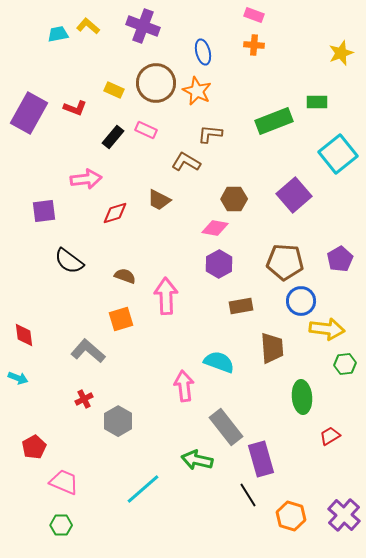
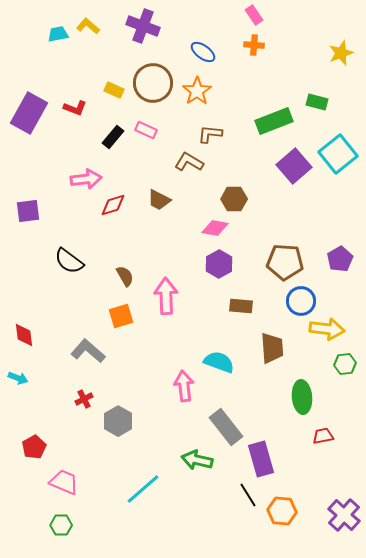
pink rectangle at (254, 15): rotated 36 degrees clockwise
blue ellipse at (203, 52): rotated 40 degrees counterclockwise
brown circle at (156, 83): moved 3 px left
orange star at (197, 91): rotated 12 degrees clockwise
green rectangle at (317, 102): rotated 15 degrees clockwise
brown L-shape at (186, 162): moved 3 px right
purple square at (294, 195): moved 29 px up
purple square at (44, 211): moved 16 px left
red diamond at (115, 213): moved 2 px left, 8 px up
brown semicircle at (125, 276): rotated 40 degrees clockwise
brown rectangle at (241, 306): rotated 15 degrees clockwise
orange square at (121, 319): moved 3 px up
red trapezoid at (330, 436): moved 7 px left; rotated 20 degrees clockwise
orange hexagon at (291, 516): moved 9 px left, 5 px up; rotated 12 degrees counterclockwise
